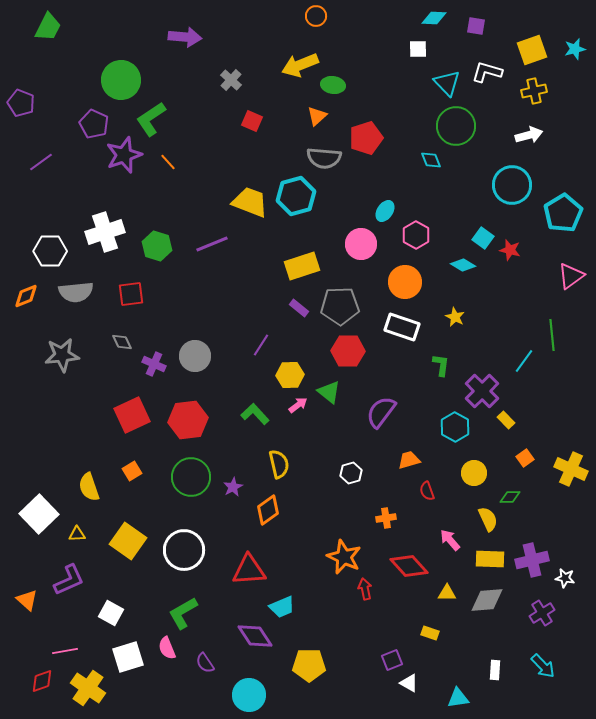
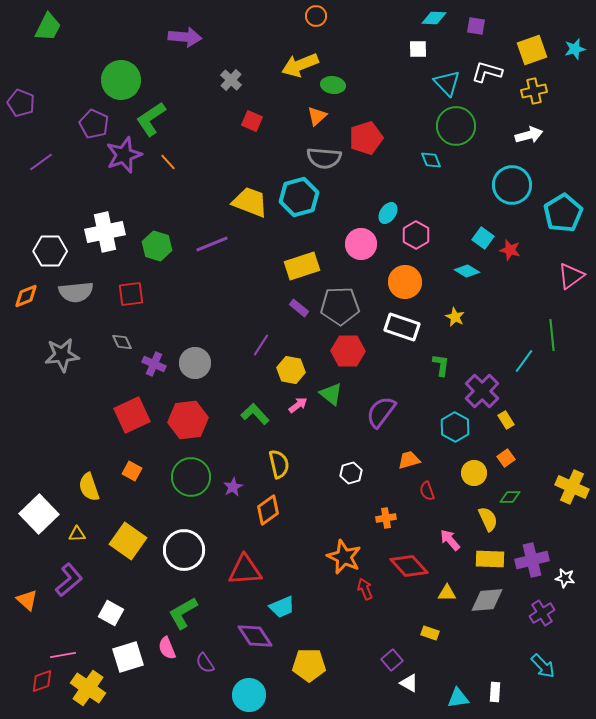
cyan hexagon at (296, 196): moved 3 px right, 1 px down
cyan ellipse at (385, 211): moved 3 px right, 2 px down
white cross at (105, 232): rotated 6 degrees clockwise
cyan diamond at (463, 265): moved 4 px right, 6 px down
gray circle at (195, 356): moved 7 px down
yellow hexagon at (290, 375): moved 1 px right, 5 px up; rotated 12 degrees clockwise
green triangle at (329, 392): moved 2 px right, 2 px down
yellow rectangle at (506, 420): rotated 12 degrees clockwise
orange square at (525, 458): moved 19 px left
yellow cross at (571, 469): moved 1 px right, 18 px down
orange square at (132, 471): rotated 30 degrees counterclockwise
red triangle at (249, 570): moved 4 px left
purple L-shape at (69, 580): rotated 16 degrees counterclockwise
red arrow at (365, 589): rotated 10 degrees counterclockwise
pink line at (65, 651): moved 2 px left, 4 px down
purple square at (392, 660): rotated 20 degrees counterclockwise
white rectangle at (495, 670): moved 22 px down
